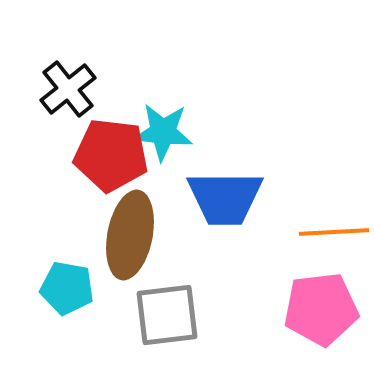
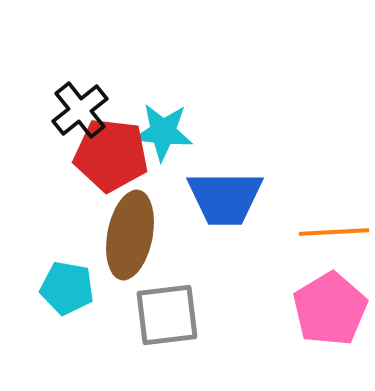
black cross: moved 12 px right, 21 px down
pink pentagon: moved 9 px right; rotated 24 degrees counterclockwise
